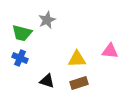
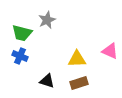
pink triangle: rotated 18 degrees clockwise
blue cross: moved 2 px up
